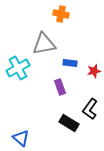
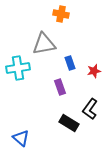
blue rectangle: rotated 64 degrees clockwise
cyan cross: rotated 20 degrees clockwise
